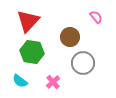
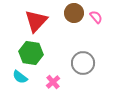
red triangle: moved 8 px right
brown circle: moved 4 px right, 24 px up
green hexagon: moved 1 px left, 1 px down
cyan semicircle: moved 4 px up
